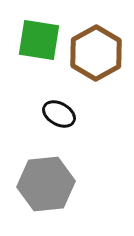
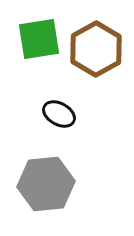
green square: moved 1 px up; rotated 18 degrees counterclockwise
brown hexagon: moved 4 px up
